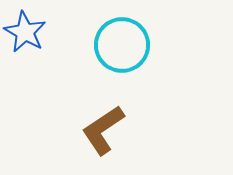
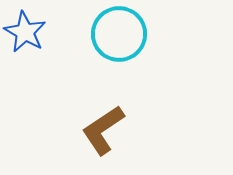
cyan circle: moved 3 px left, 11 px up
